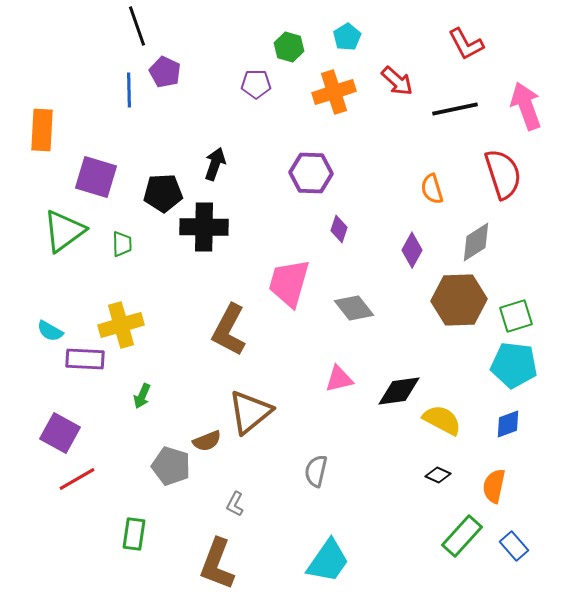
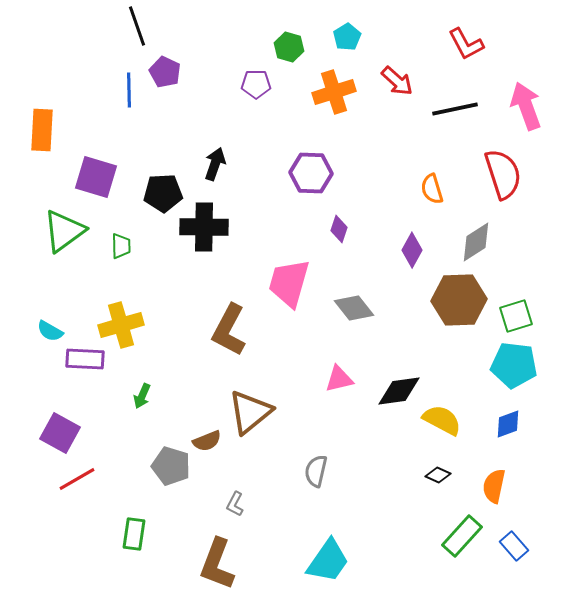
green trapezoid at (122, 244): moved 1 px left, 2 px down
